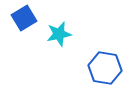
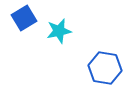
cyan star: moved 3 px up
